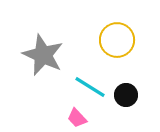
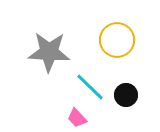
gray star: moved 6 px right, 3 px up; rotated 21 degrees counterclockwise
cyan line: rotated 12 degrees clockwise
